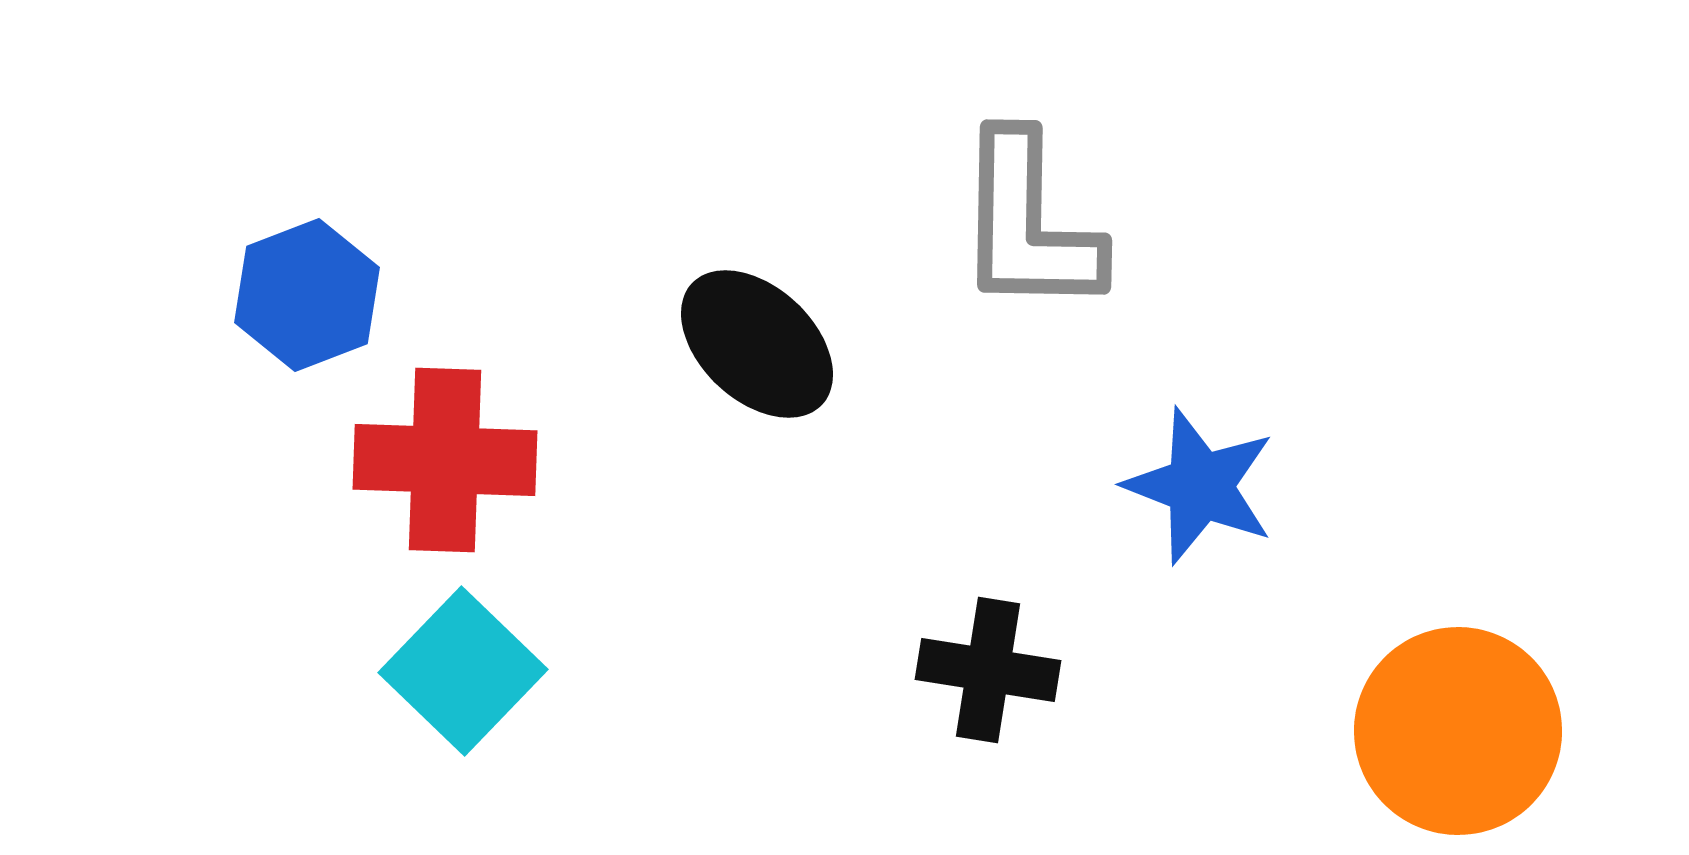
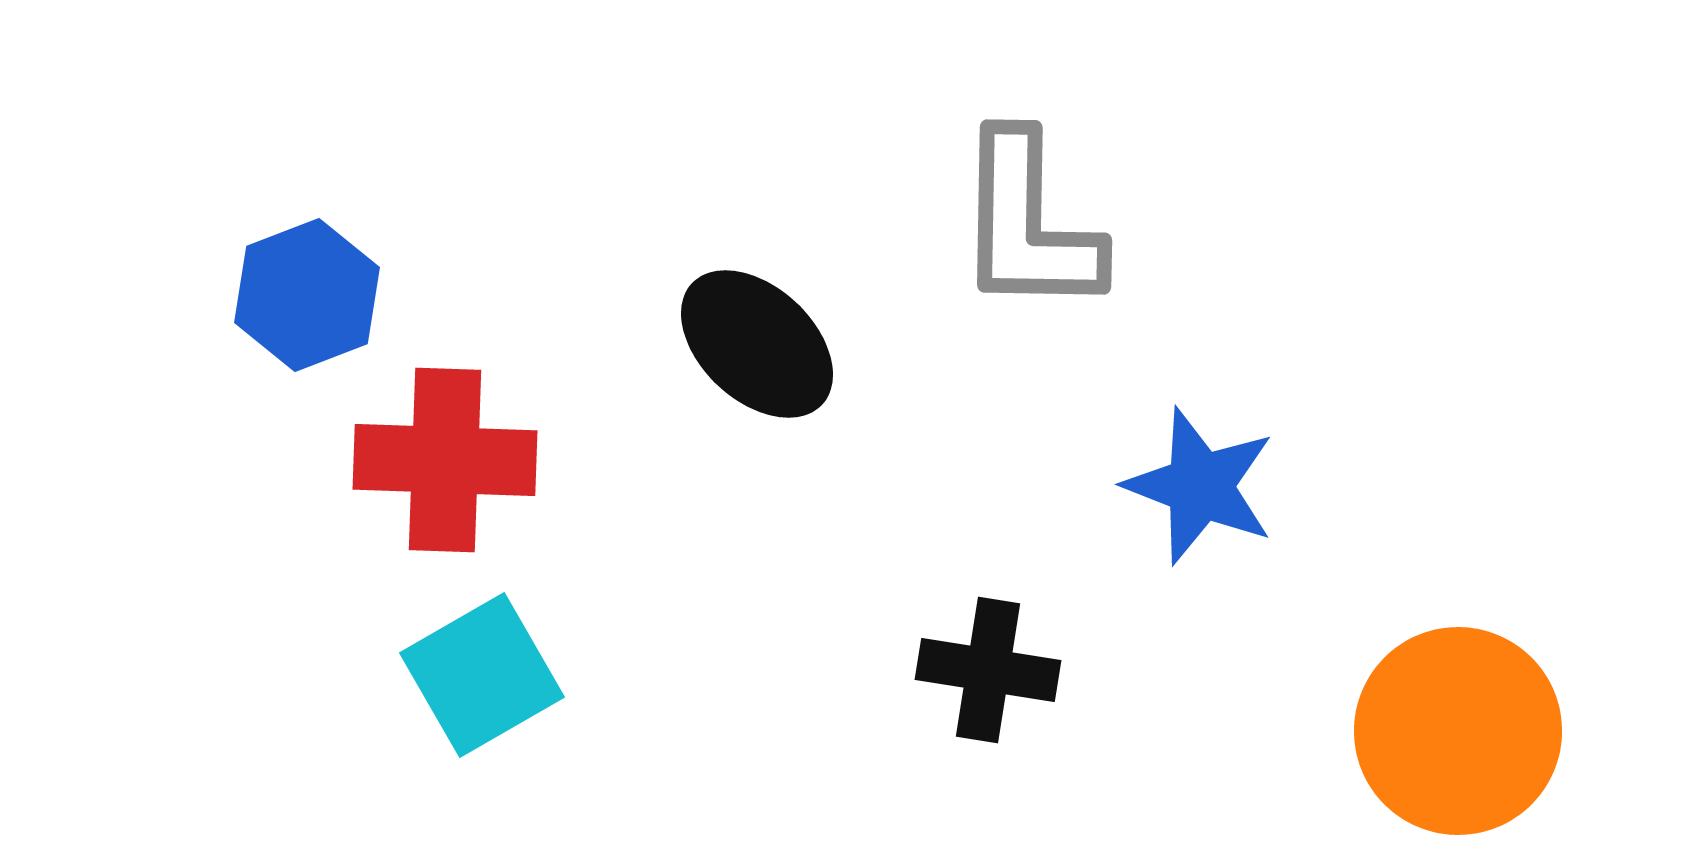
cyan square: moved 19 px right, 4 px down; rotated 16 degrees clockwise
